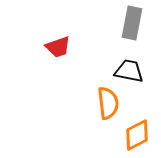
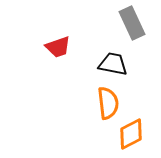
gray rectangle: rotated 36 degrees counterclockwise
black trapezoid: moved 16 px left, 7 px up
orange diamond: moved 6 px left, 1 px up
